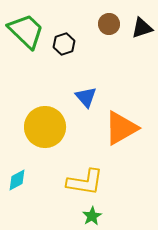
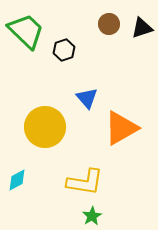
black hexagon: moved 6 px down
blue triangle: moved 1 px right, 1 px down
